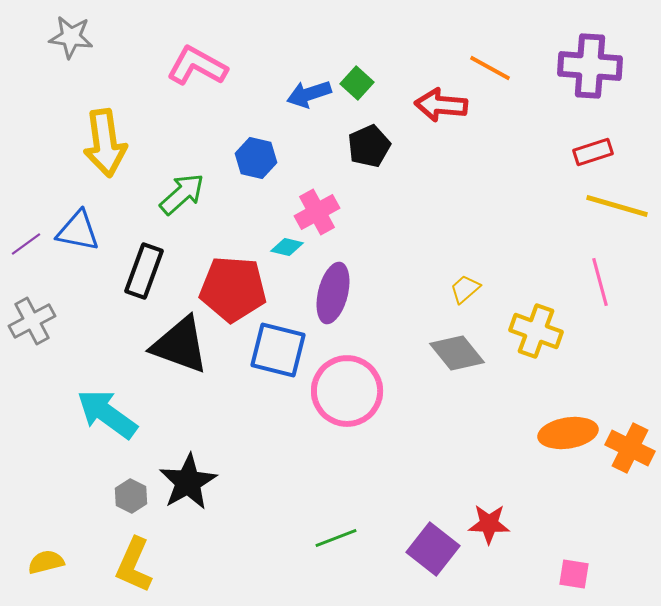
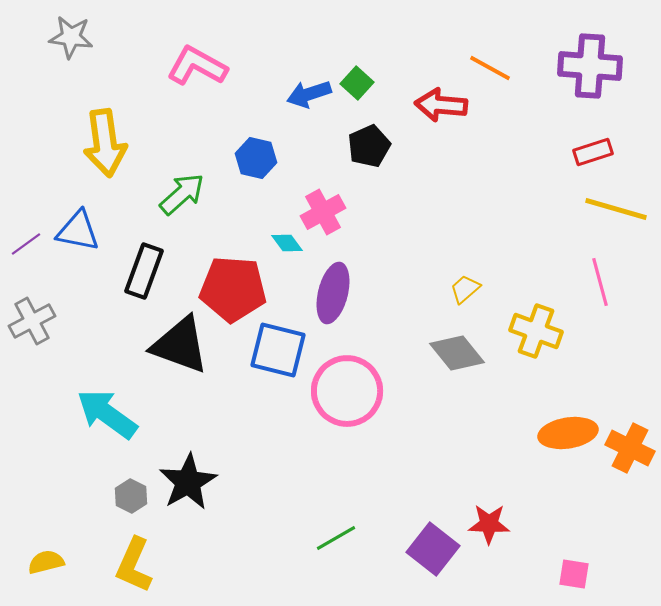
yellow line: moved 1 px left, 3 px down
pink cross: moved 6 px right
cyan diamond: moved 4 px up; rotated 40 degrees clockwise
green line: rotated 9 degrees counterclockwise
